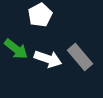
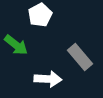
green arrow: moved 4 px up
white arrow: moved 20 px down; rotated 16 degrees counterclockwise
